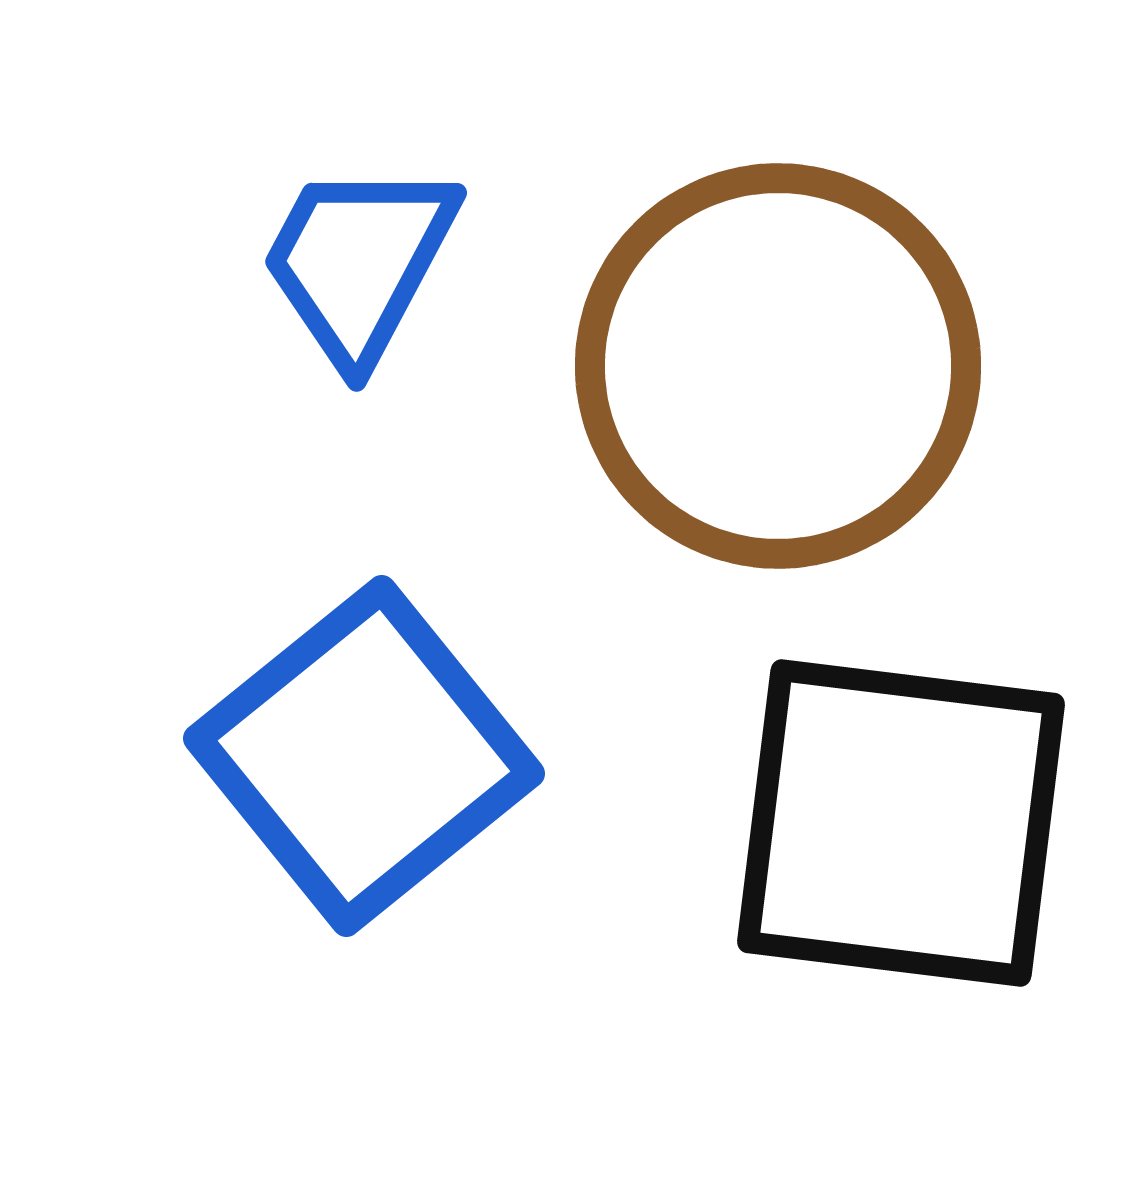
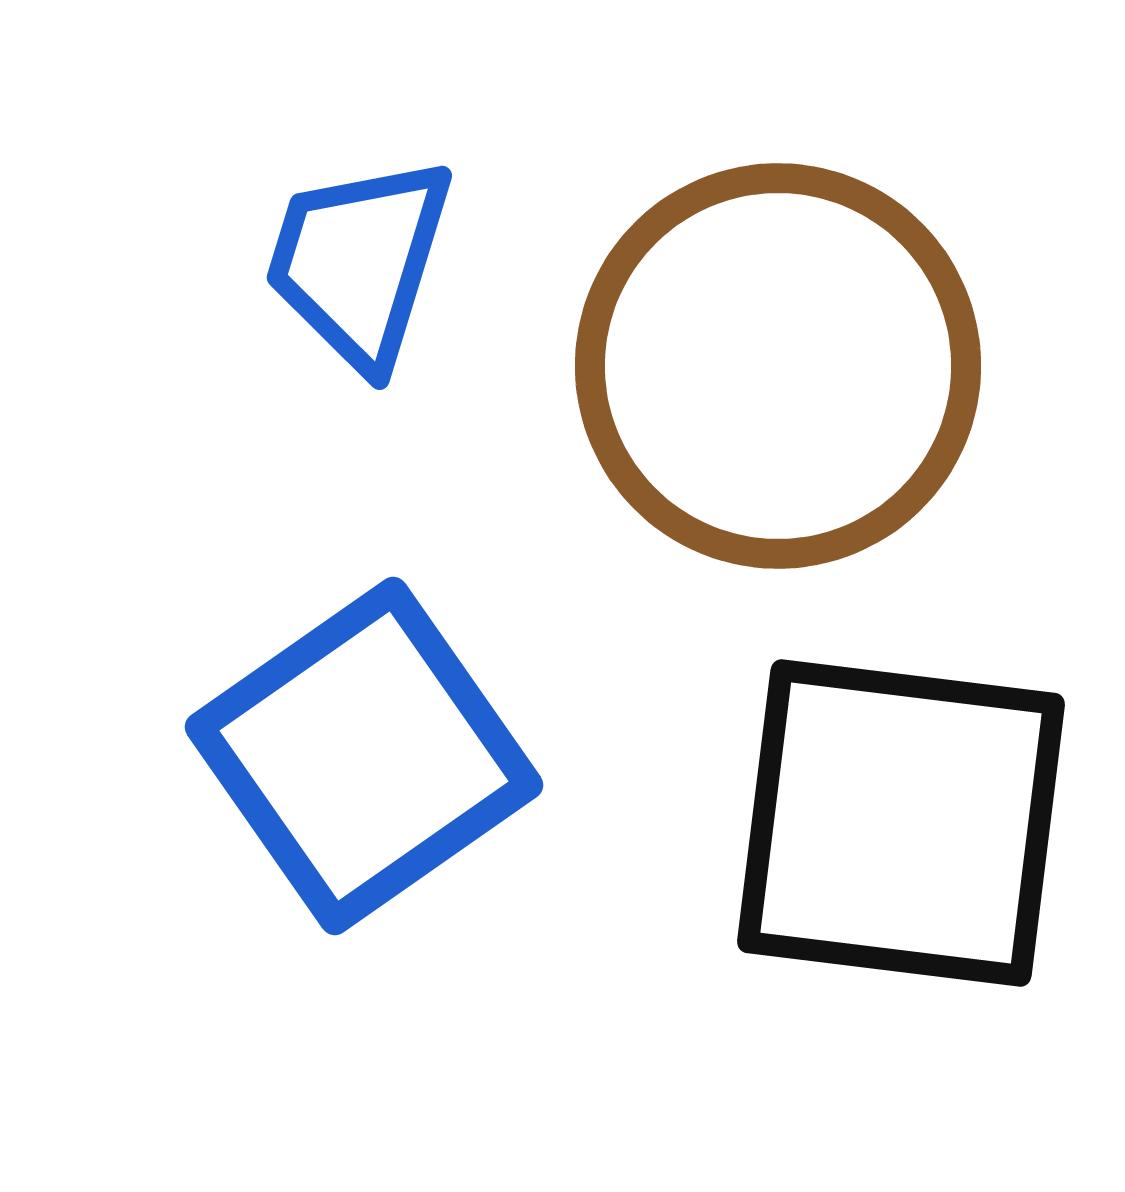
blue trapezoid: rotated 11 degrees counterclockwise
blue square: rotated 4 degrees clockwise
